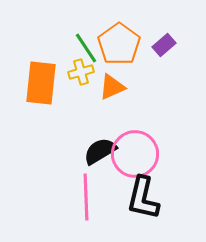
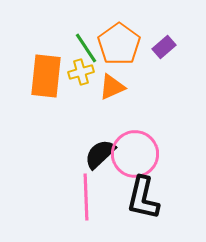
purple rectangle: moved 2 px down
orange rectangle: moved 5 px right, 7 px up
black semicircle: moved 3 px down; rotated 12 degrees counterclockwise
